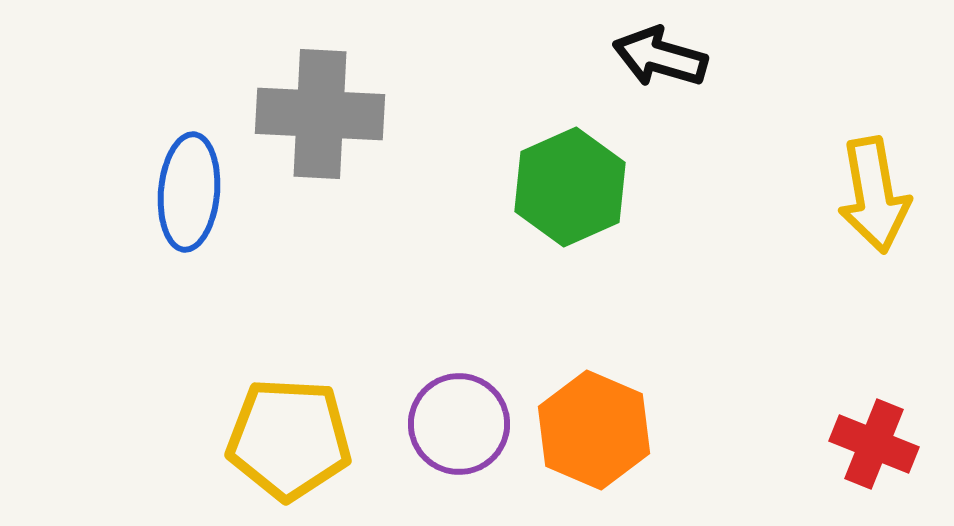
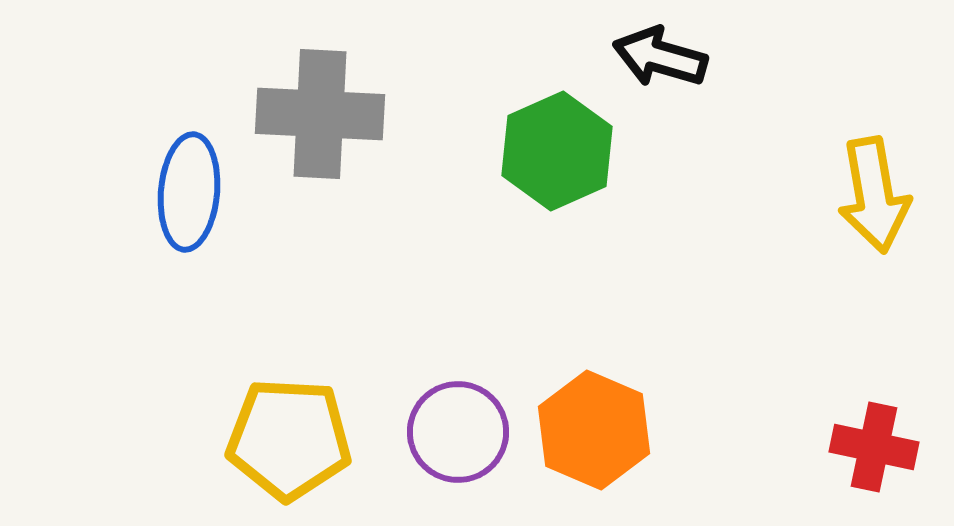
green hexagon: moved 13 px left, 36 px up
purple circle: moved 1 px left, 8 px down
red cross: moved 3 px down; rotated 10 degrees counterclockwise
